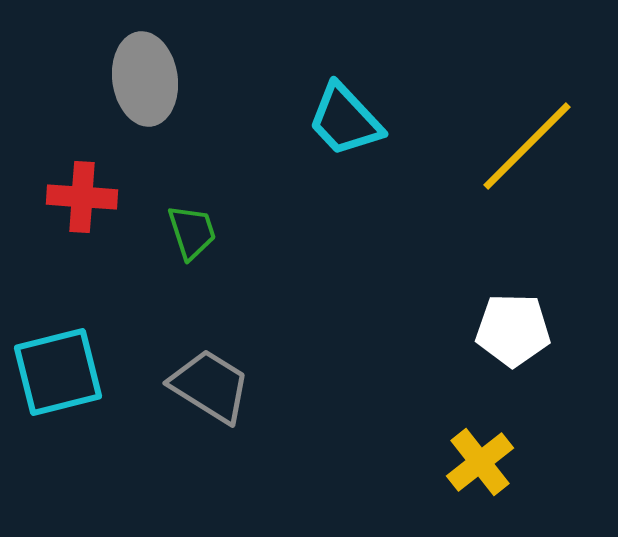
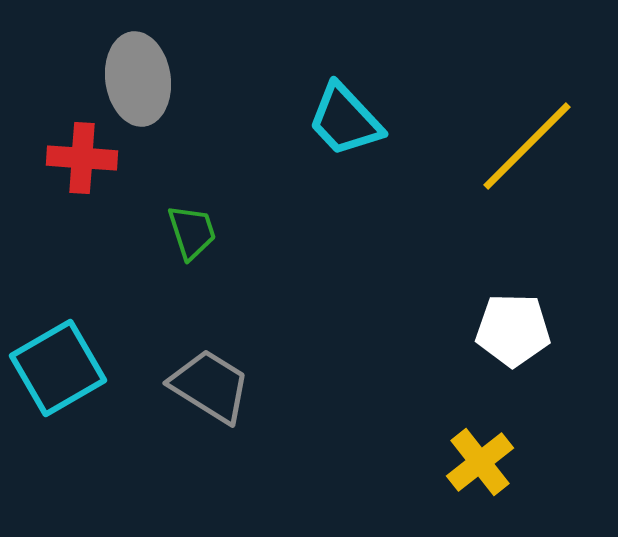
gray ellipse: moved 7 px left
red cross: moved 39 px up
cyan square: moved 4 px up; rotated 16 degrees counterclockwise
